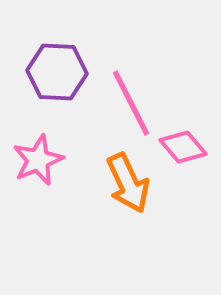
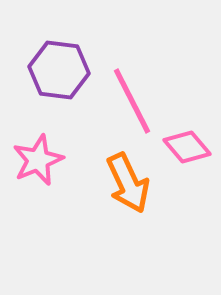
purple hexagon: moved 2 px right, 2 px up; rotated 4 degrees clockwise
pink line: moved 1 px right, 2 px up
pink diamond: moved 4 px right
